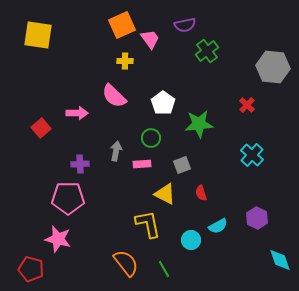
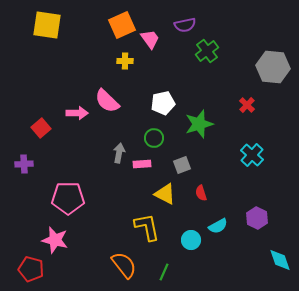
yellow square: moved 9 px right, 10 px up
pink semicircle: moved 7 px left, 5 px down
white pentagon: rotated 25 degrees clockwise
green star: rotated 12 degrees counterclockwise
green circle: moved 3 px right
gray arrow: moved 3 px right, 2 px down
purple cross: moved 56 px left
yellow L-shape: moved 1 px left, 3 px down
pink star: moved 3 px left, 1 px down
orange semicircle: moved 2 px left, 2 px down
green line: moved 3 px down; rotated 54 degrees clockwise
